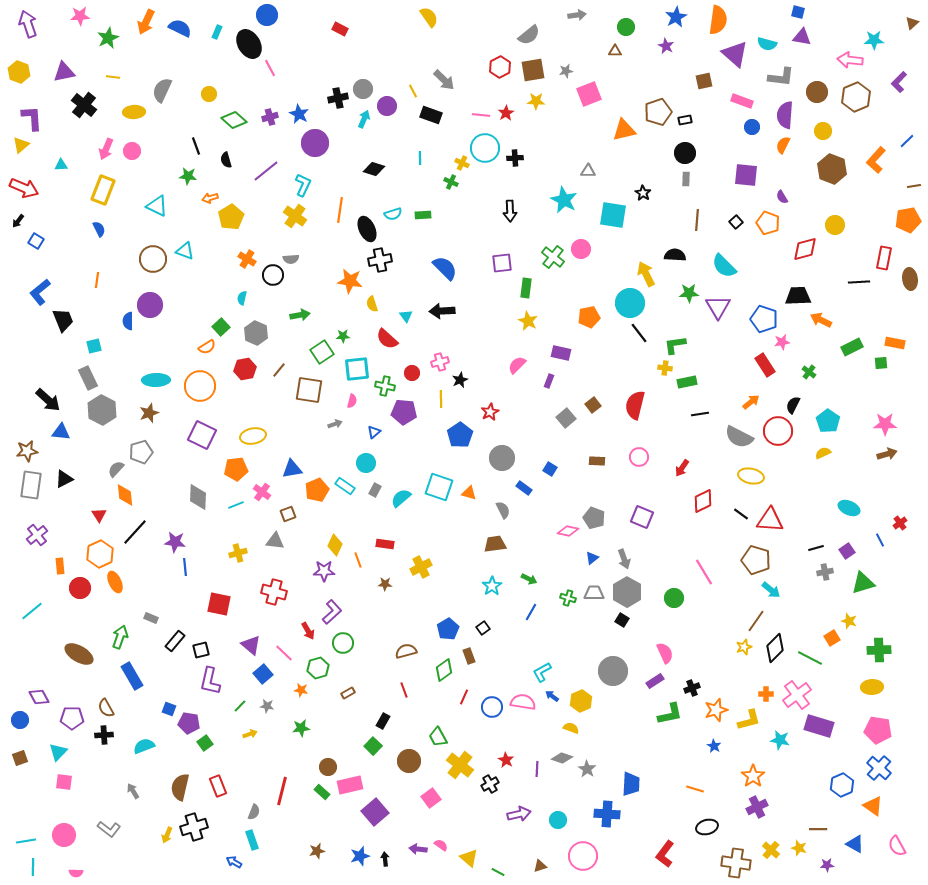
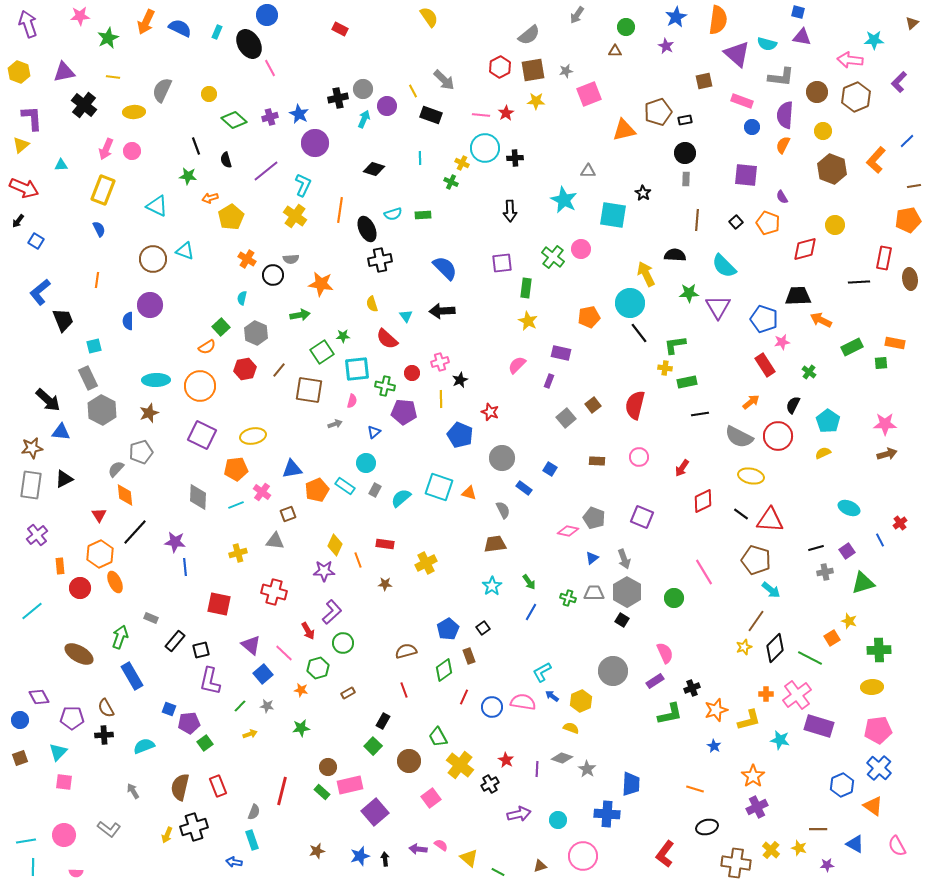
gray arrow at (577, 15): rotated 132 degrees clockwise
purple triangle at (735, 54): moved 2 px right
orange star at (350, 281): moved 29 px left, 3 px down
red star at (490, 412): rotated 24 degrees counterclockwise
red circle at (778, 431): moved 5 px down
blue pentagon at (460, 435): rotated 15 degrees counterclockwise
brown star at (27, 451): moved 5 px right, 3 px up
yellow cross at (421, 567): moved 5 px right, 4 px up
green arrow at (529, 579): moved 3 px down; rotated 28 degrees clockwise
purple pentagon at (189, 723): rotated 15 degrees counterclockwise
pink pentagon at (878, 730): rotated 16 degrees counterclockwise
blue arrow at (234, 862): rotated 21 degrees counterclockwise
